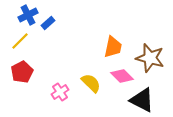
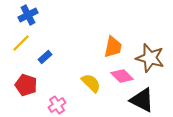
blue rectangle: moved 3 px left, 34 px down
yellow line: moved 1 px right, 2 px down
red pentagon: moved 4 px right, 13 px down; rotated 25 degrees counterclockwise
pink cross: moved 3 px left, 13 px down
